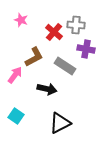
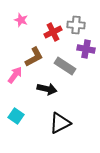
red cross: moved 1 px left; rotated 24 degrees clockwise
